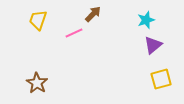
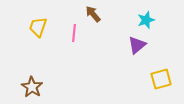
brown arrow: rotated 84 degrees counterclockwise
yellow trapezoid: moved 7 px down
pink line: rotated 60 degrees counterclockwise
purple triangle: moved 16 px left
brown star: moved 5 px left, 4 px down
